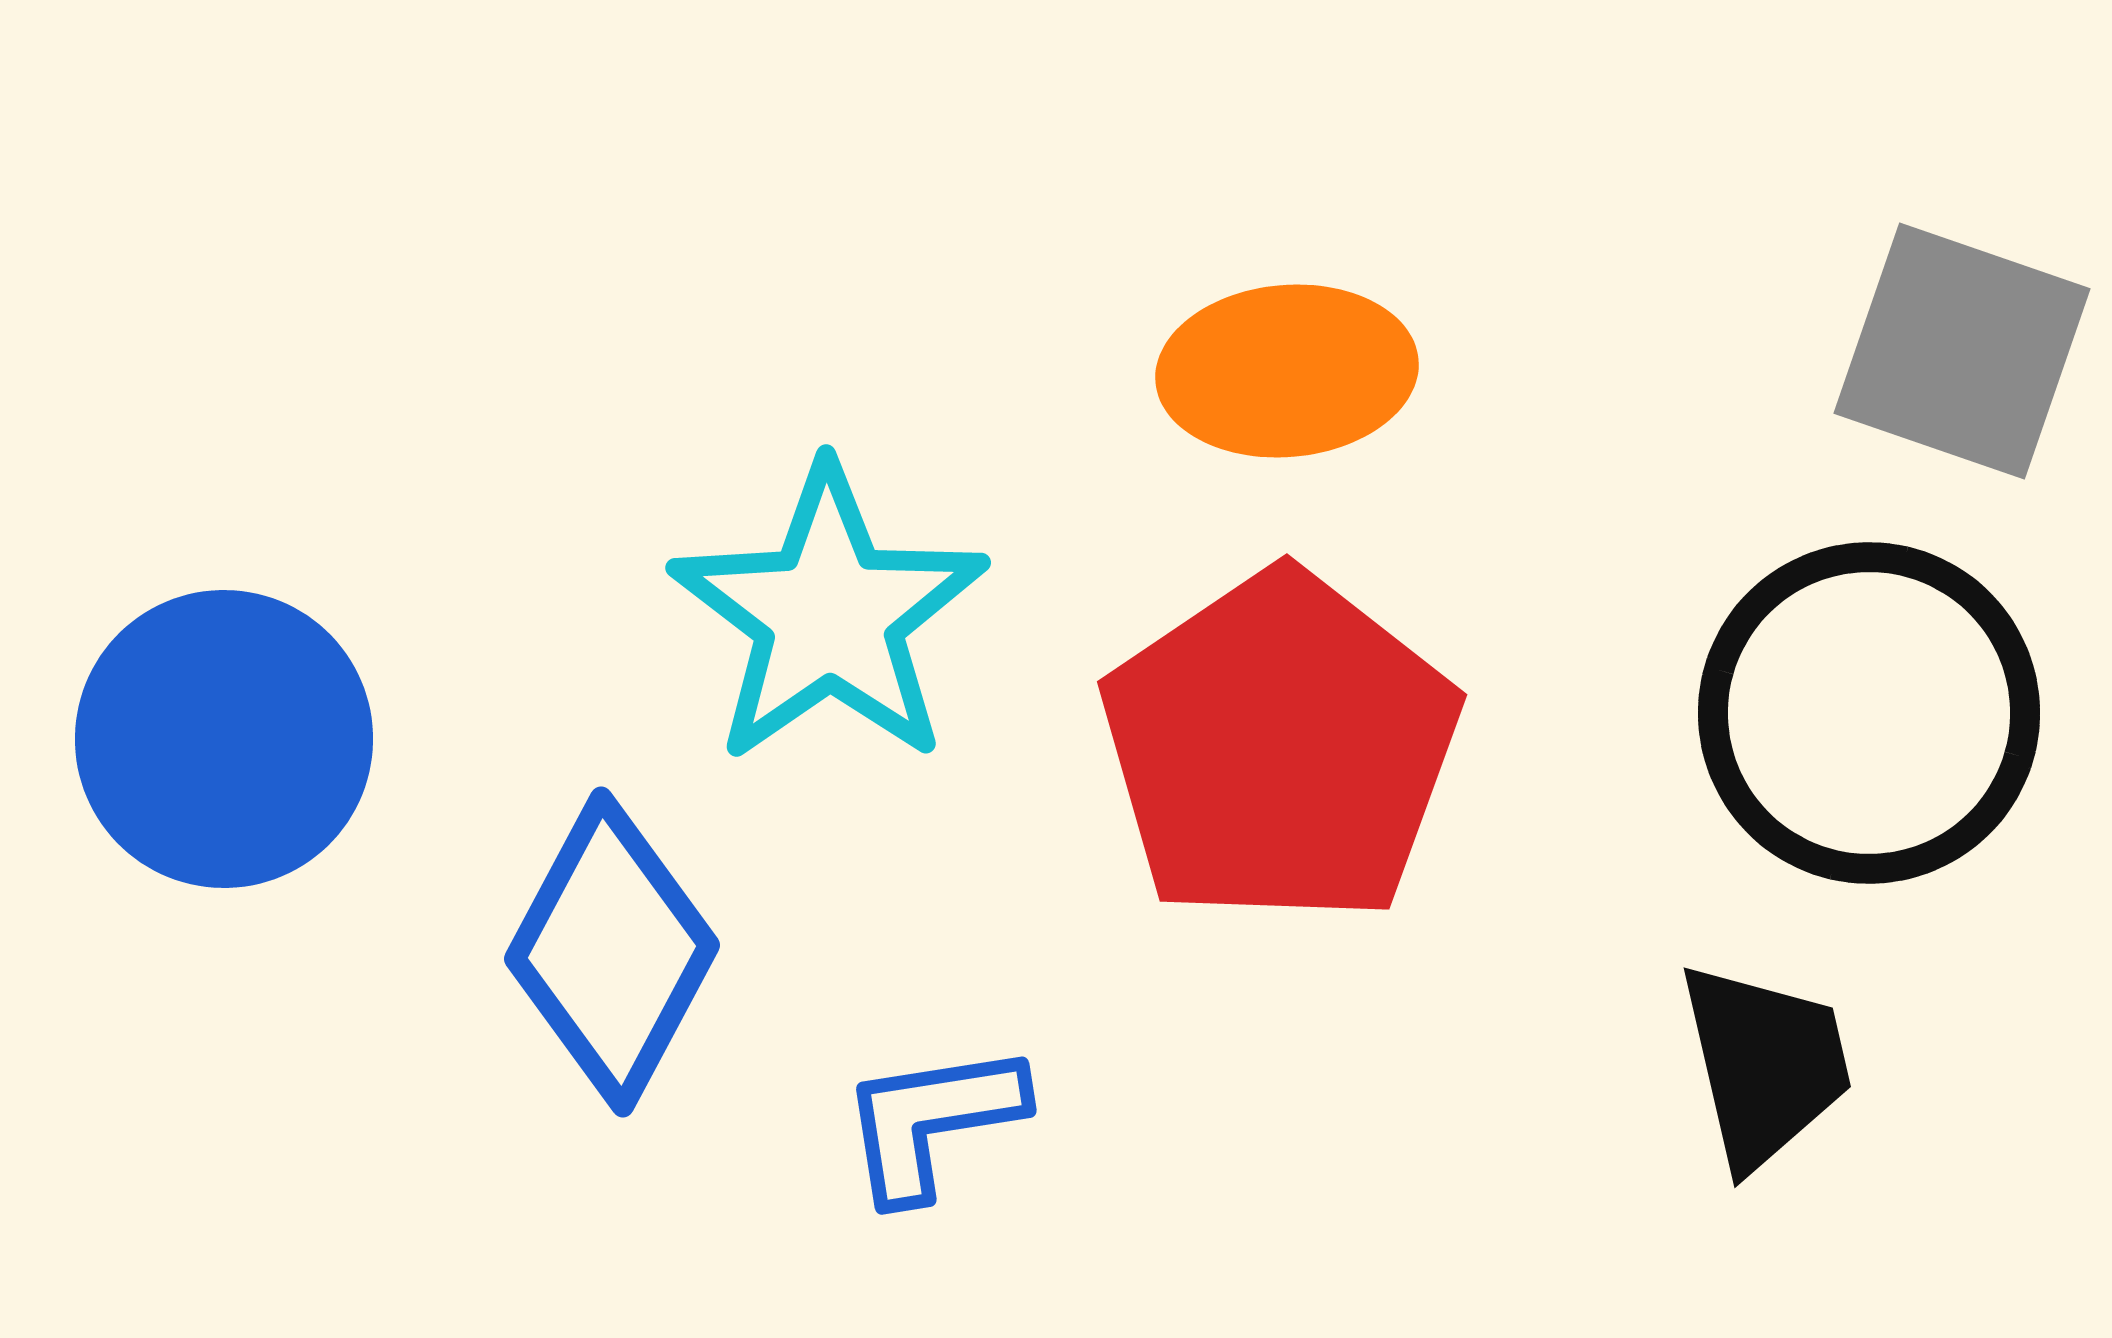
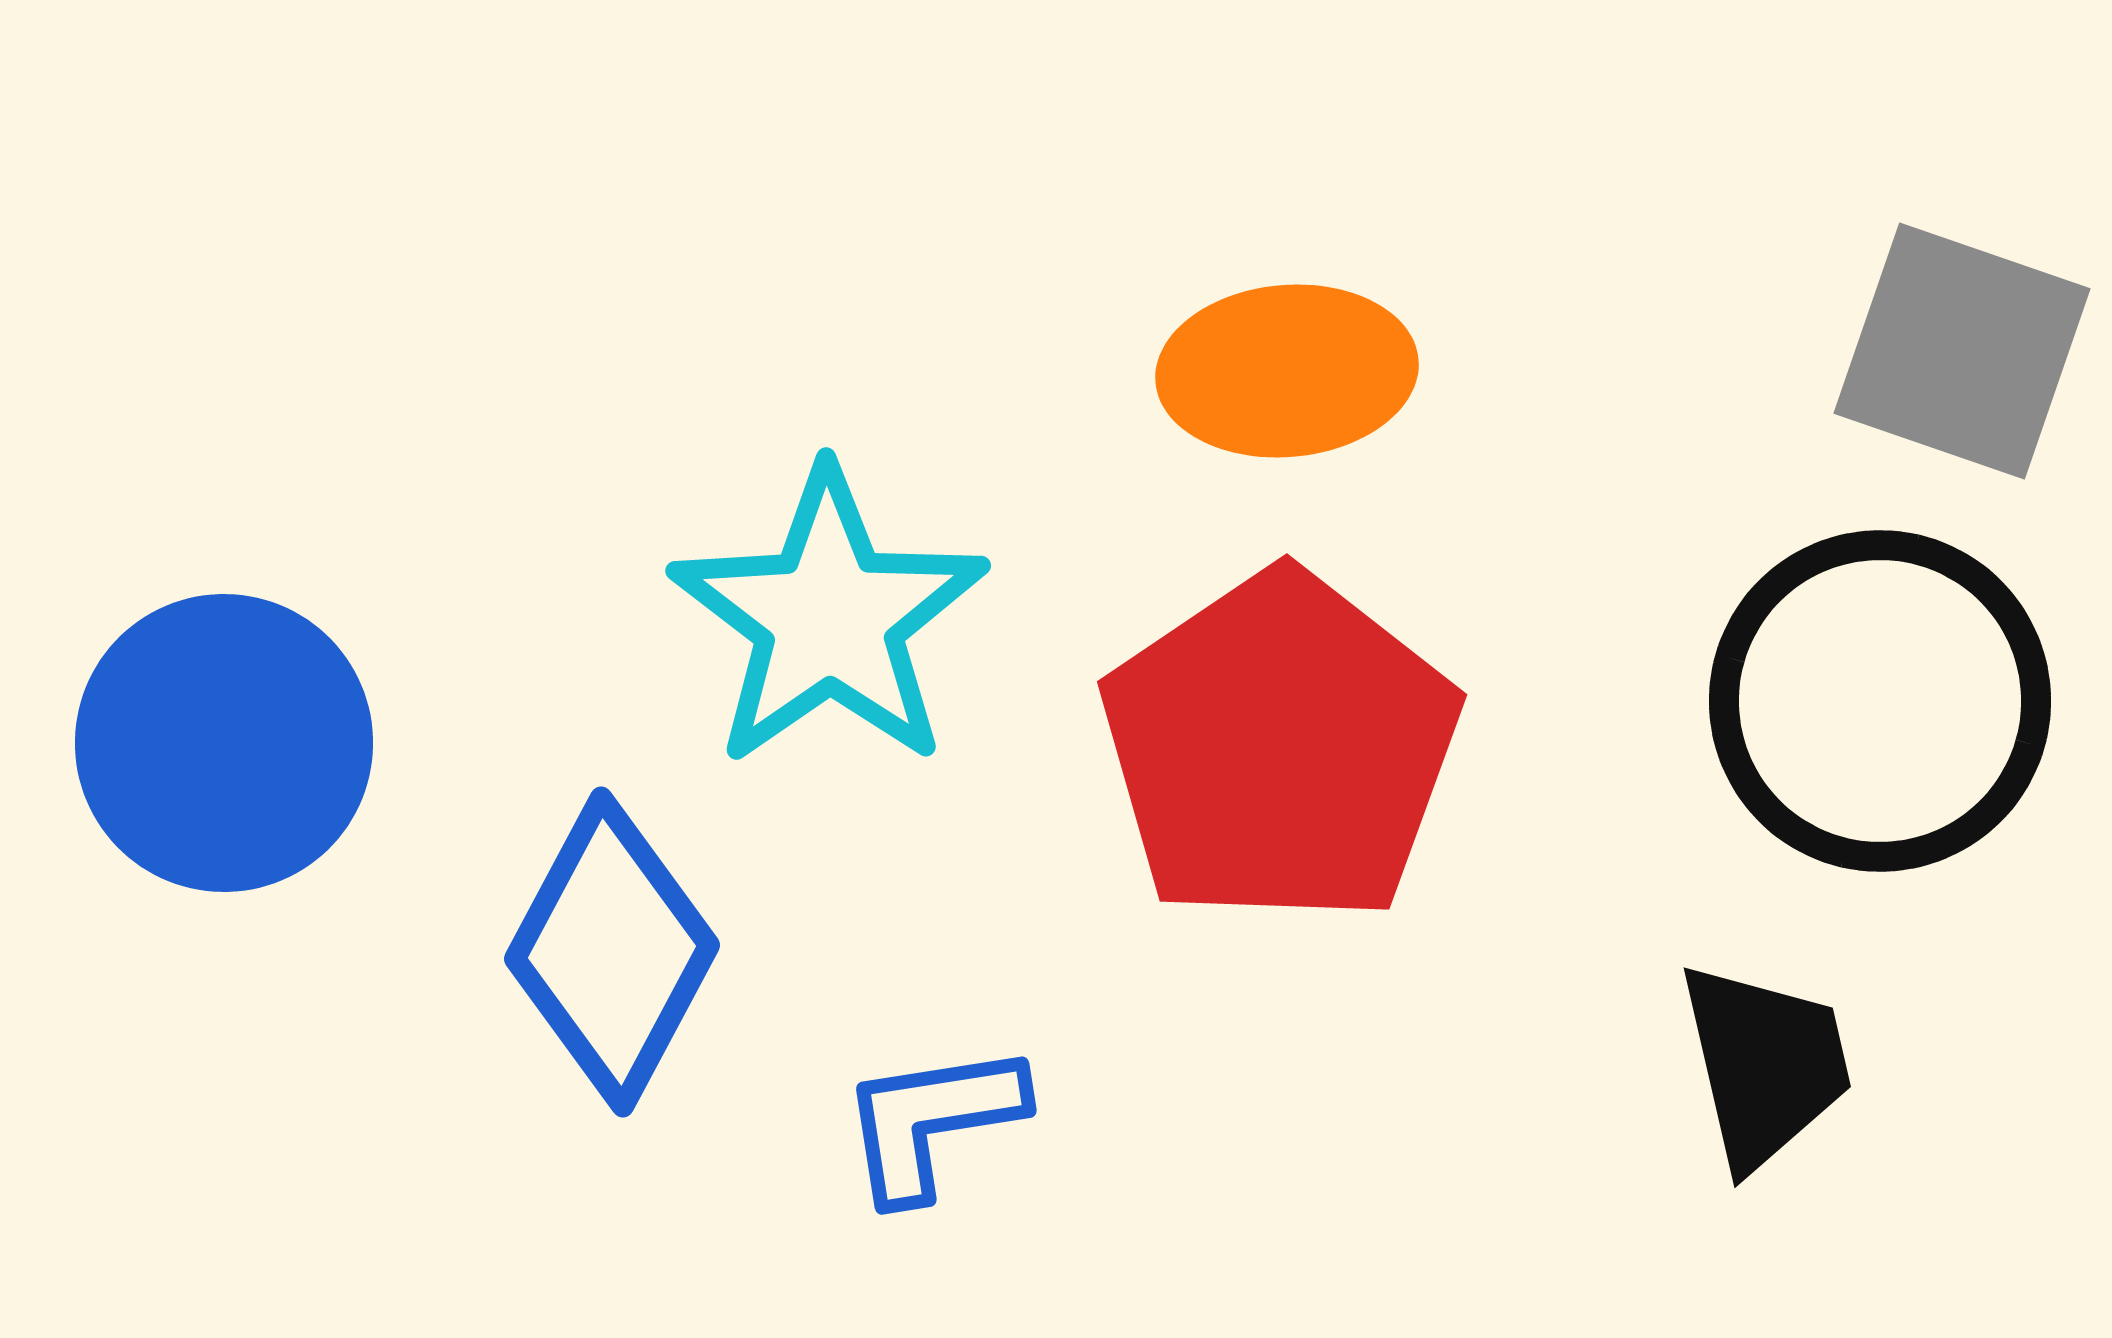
cyan star: moved 3 px down
black circle: moved 11 px right, 12 px up
blue circle: moved 4 px down
